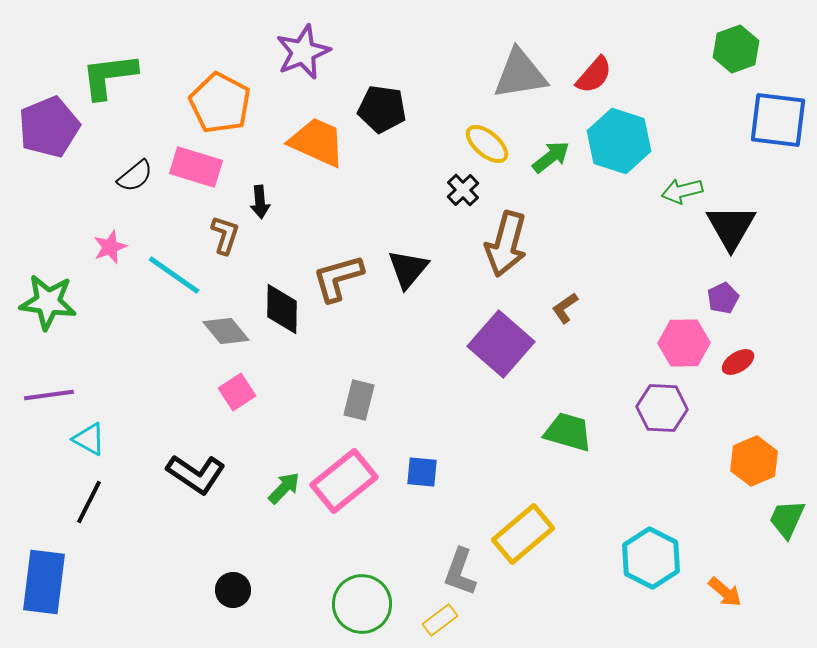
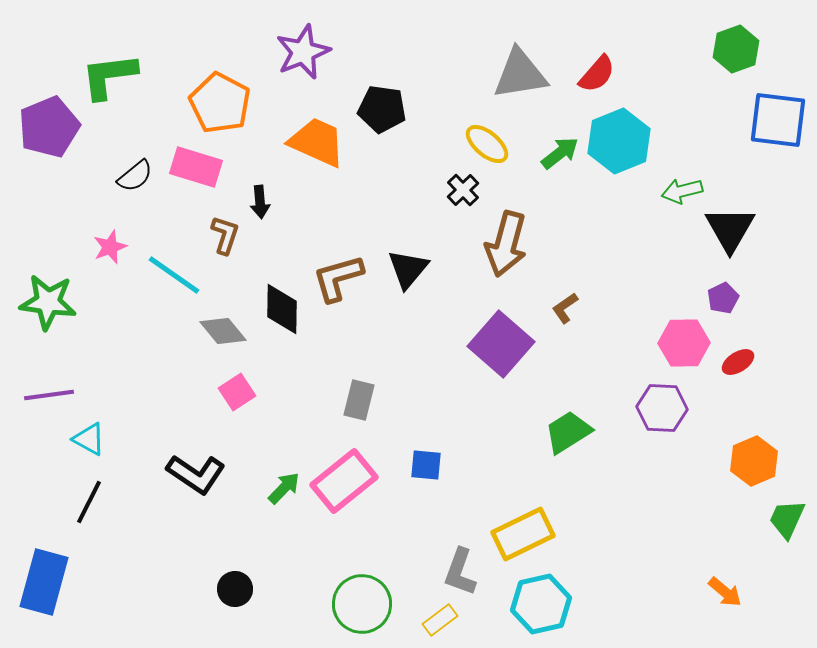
red semicircle at (594, 75): moved 3 px right, 1 px up
cyan hexagon at (619, 141): rotated 20 degrees clockwise
green arrow at (551, 157): moved 9 px right, 4 px up
black triangle at (731, 227): moved 1 px left, 2 px down
gray diamond at (226, 331): moved 3 px left
green trapezoid at (568, 432): rotated 48 degrees counterclockwise
blue square at (422, 472): moved 4 px right, 7 px up
yellow rectangle at (523, 534): rotated 14 degrees clockwise
cyan hexagon at (651, 558): moved 110 px left, 46 px down; rotated 20 degrees clockwise
blue rectangle at (44, 582): rotated 8 degrees clockwise
black circle at (233, 590): moved 2 px right, 1 px up
